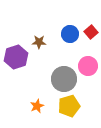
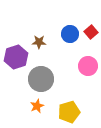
gray circle: moved 23 px left
yellow pentagon: moved 6 px down
